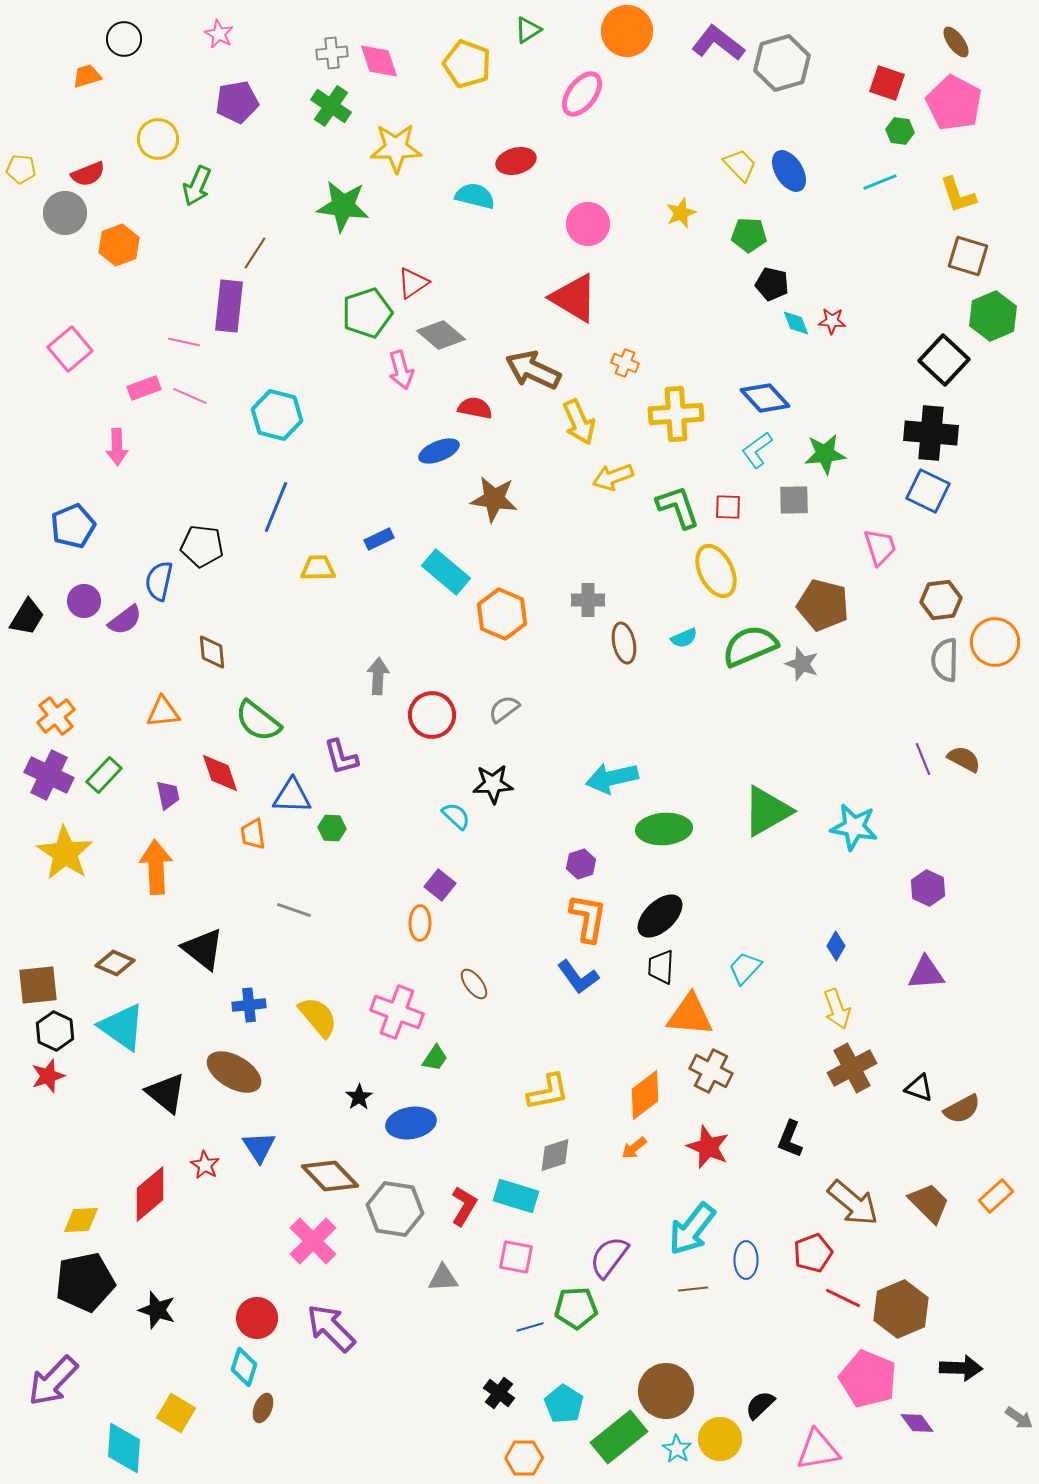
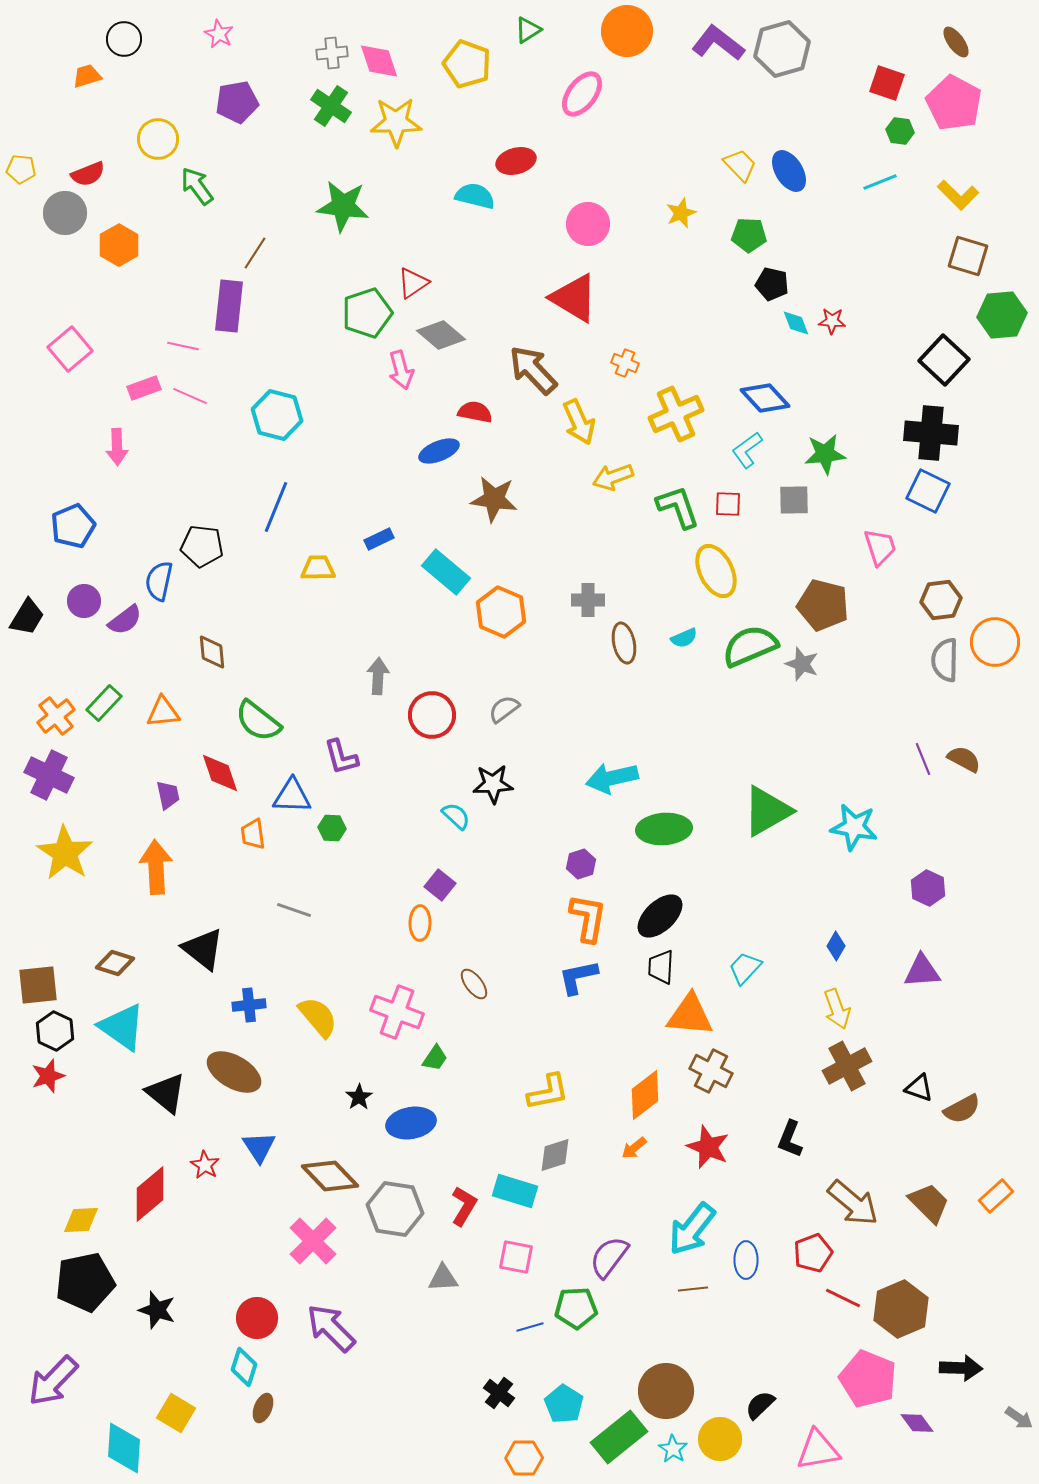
gray hexagon at (782, 63): moved 14 px up
yellow star at (396, 148): moved 26 px up
green arrow at (197, 186): rotated 120 degrees clockwise
yellow L-shape at (958, 195): rotated 27 degrees counterclockwise
orange hexagon at (119, 245): rotated 9 degrees counterclockwise
green hexagon at (993, 316): moved 9 px right, 1 px up; rotated 18 degrees clockwise
pink line at (184, 342): moved 1 px left, 4 px down
brown arrow at (533, 370): rotated 22 degrees clockwise
red semicircle at (475, 408): moved 4 px down
yellow cross at (676, 414): rotated 20 degrees counterclockwise
cyan L-shape at (757, 450): moved 10 px left
red square at (728, 507): moved 3 px up
orange hexagon at (502, 614): moved 1 px left, 2 px up
green rectangle at (104, 775): moved 72 px up
brown diamond at (115, 963): rotated 6 degrees counterclockwise
purple triangle at (926, 973): moved 4 px left, 2 px up
blue L-shape at (578, 977): rotated 114 degrees clockwise
brown cross at (852, 1068): moved 5 px left, 2 px up
cyan rectangle at (516, 1196): moved 1 px left, 5 px up
cyan star at (677, 1449): moved 4 px left
